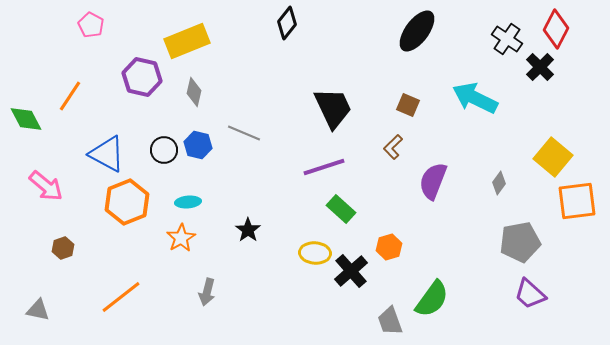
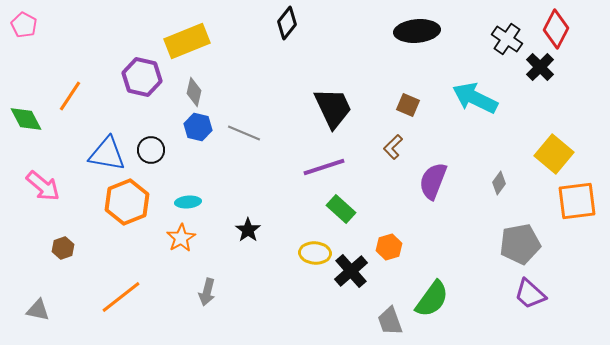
pink pentagon at (91, 25): moved 67 px left
black ellipse at (417, 31): rotated 48 degrees clockwise
blue hexagon at (198, 145): moved 18 px up
black circle at (164, 150): moved 13 px left
blue triangle at (107, 154): rotated 18 degrees counterclockwise
yellow square at (553, 157): moved 1 px right, 3 px up
pink arrow at (46, 186): moved 3 px left
gray pentagon at (520, 242): moved 2 px down
